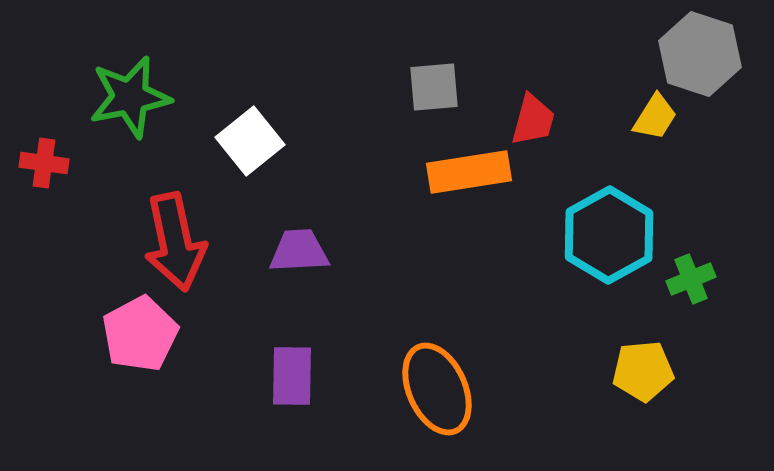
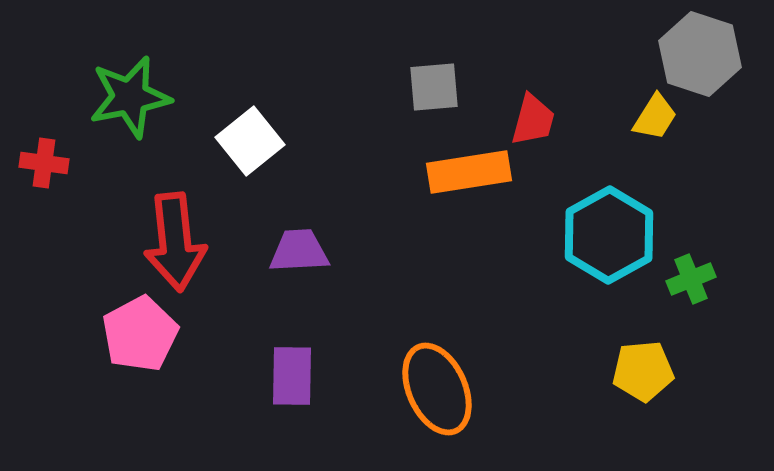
red arrow: rotated 6 degrees clockwise
